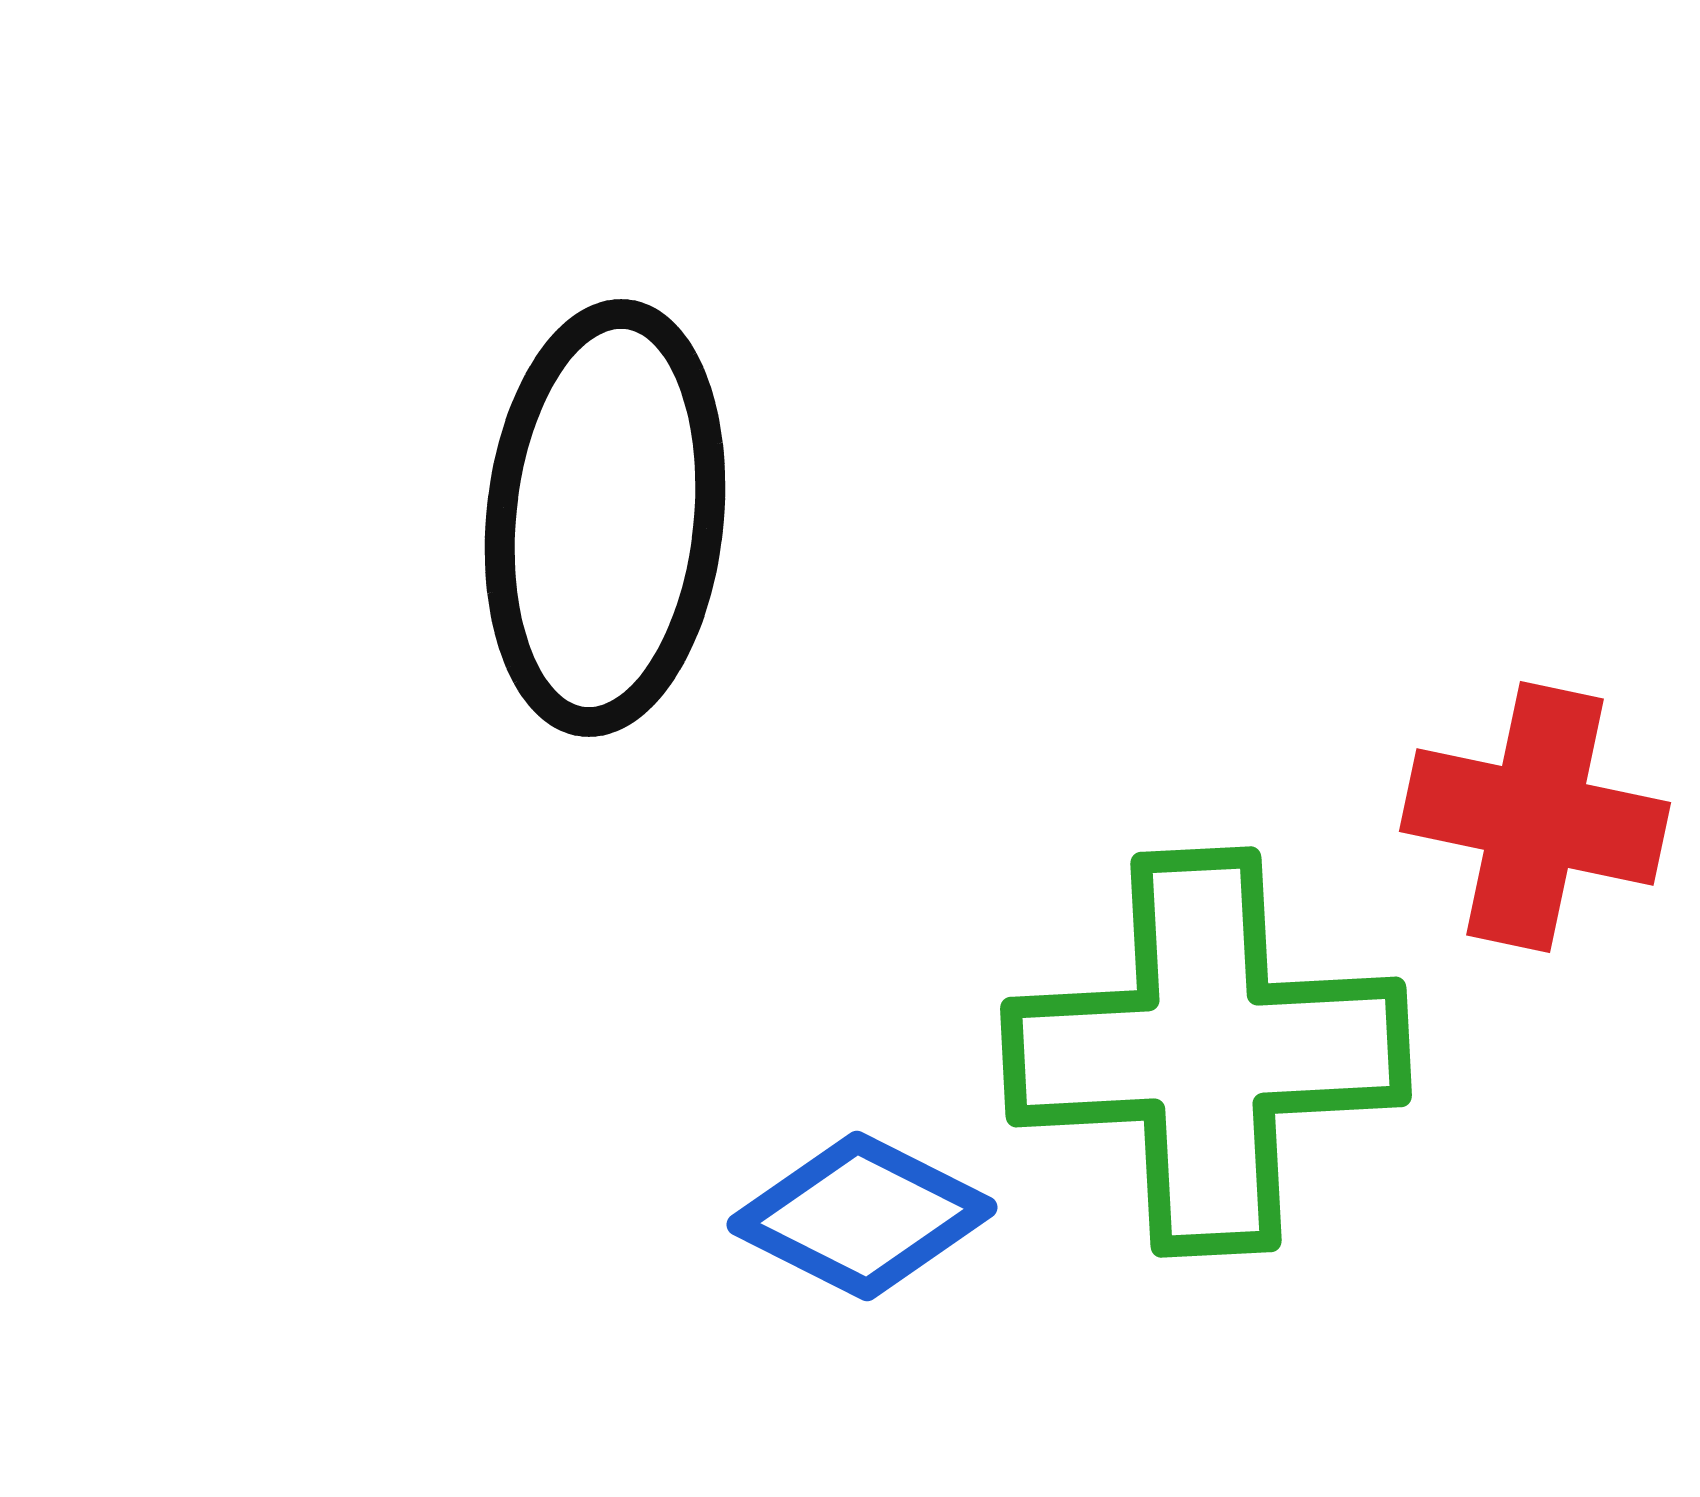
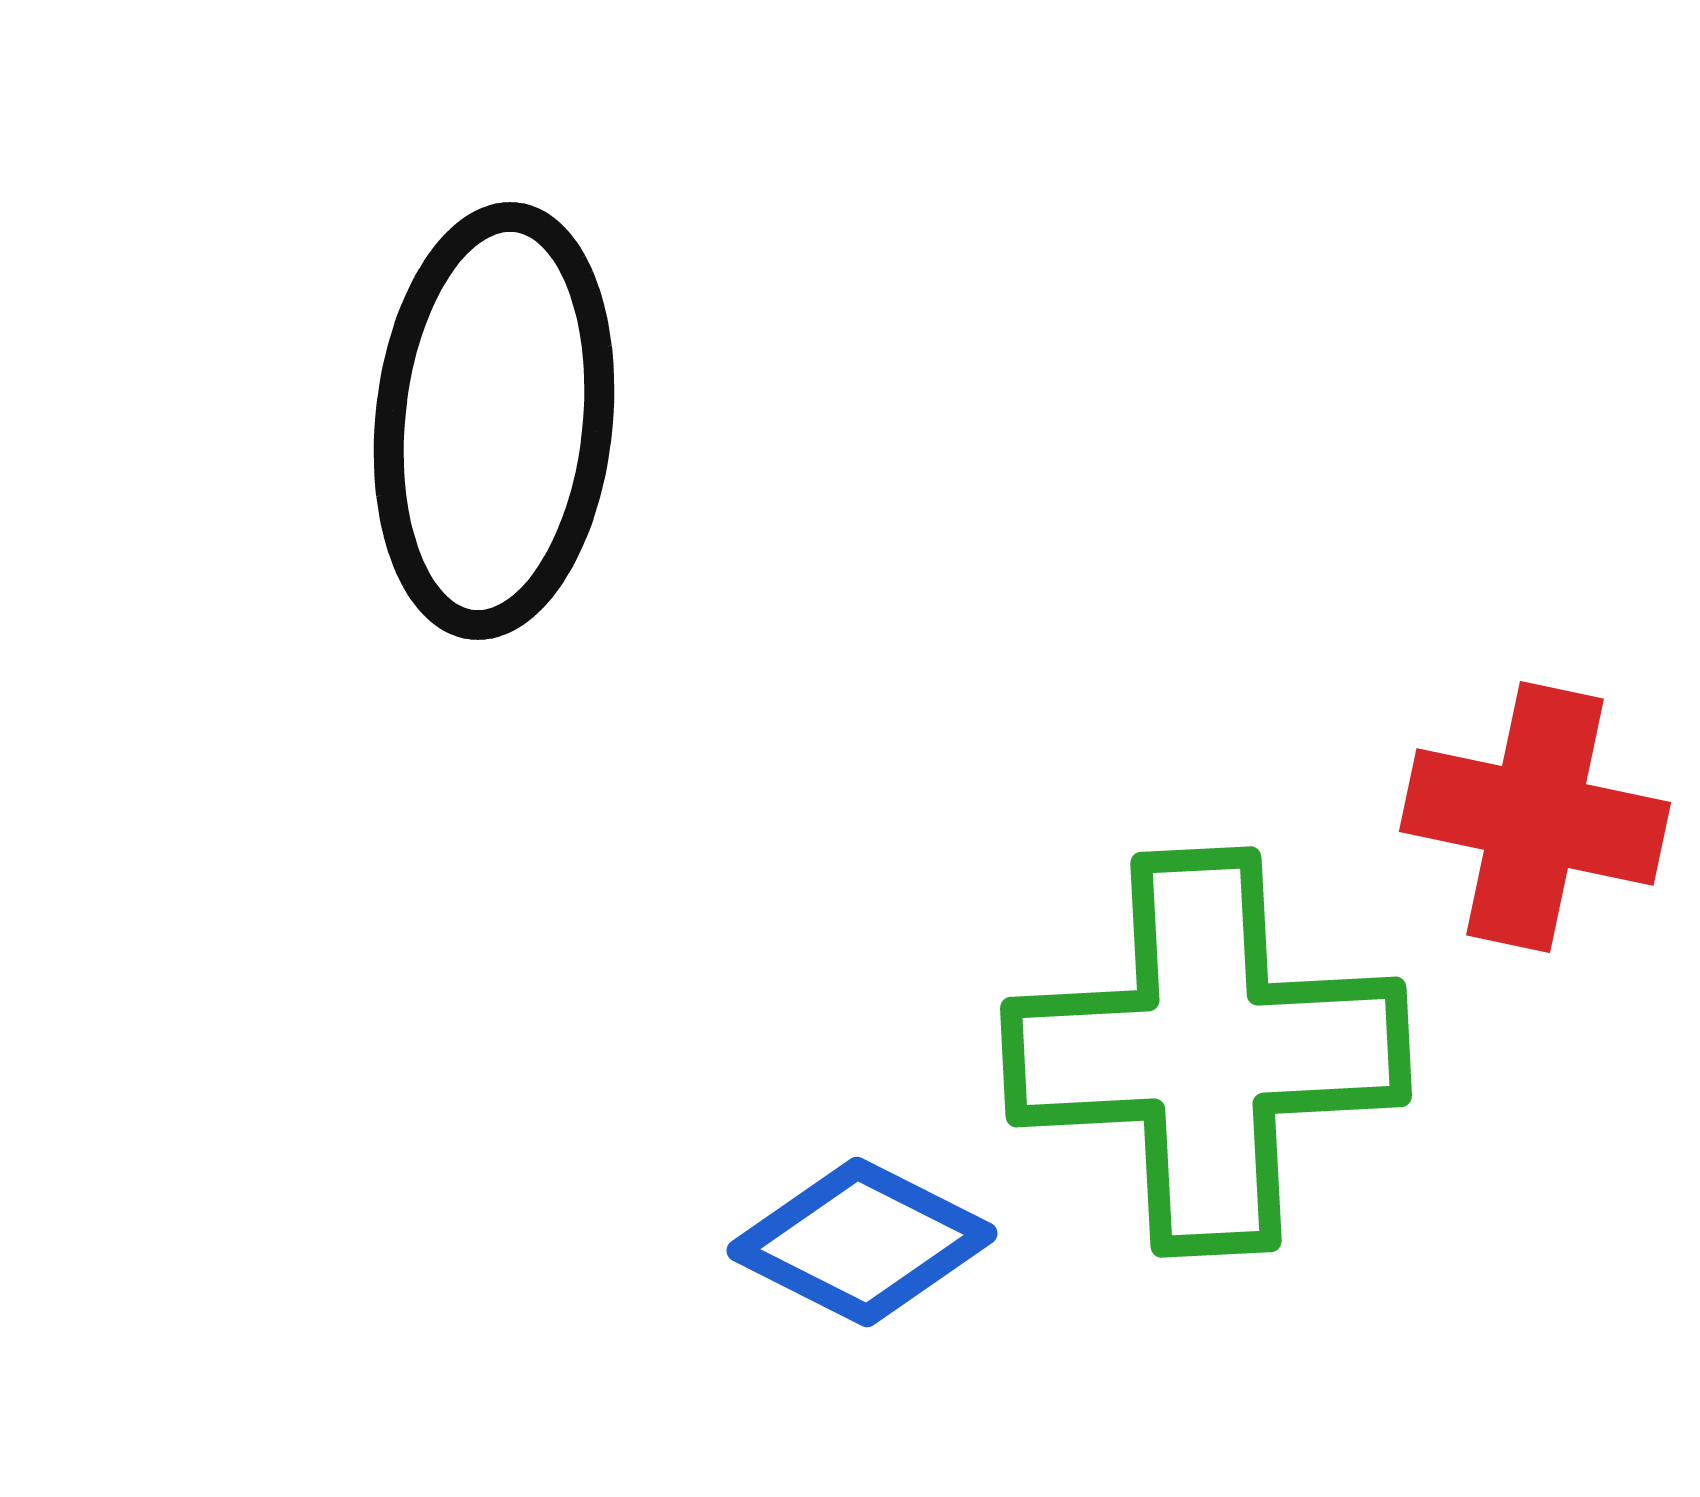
black ellipse: moved 111 px left, 97 px up
blue diamond: moved 26 px down
